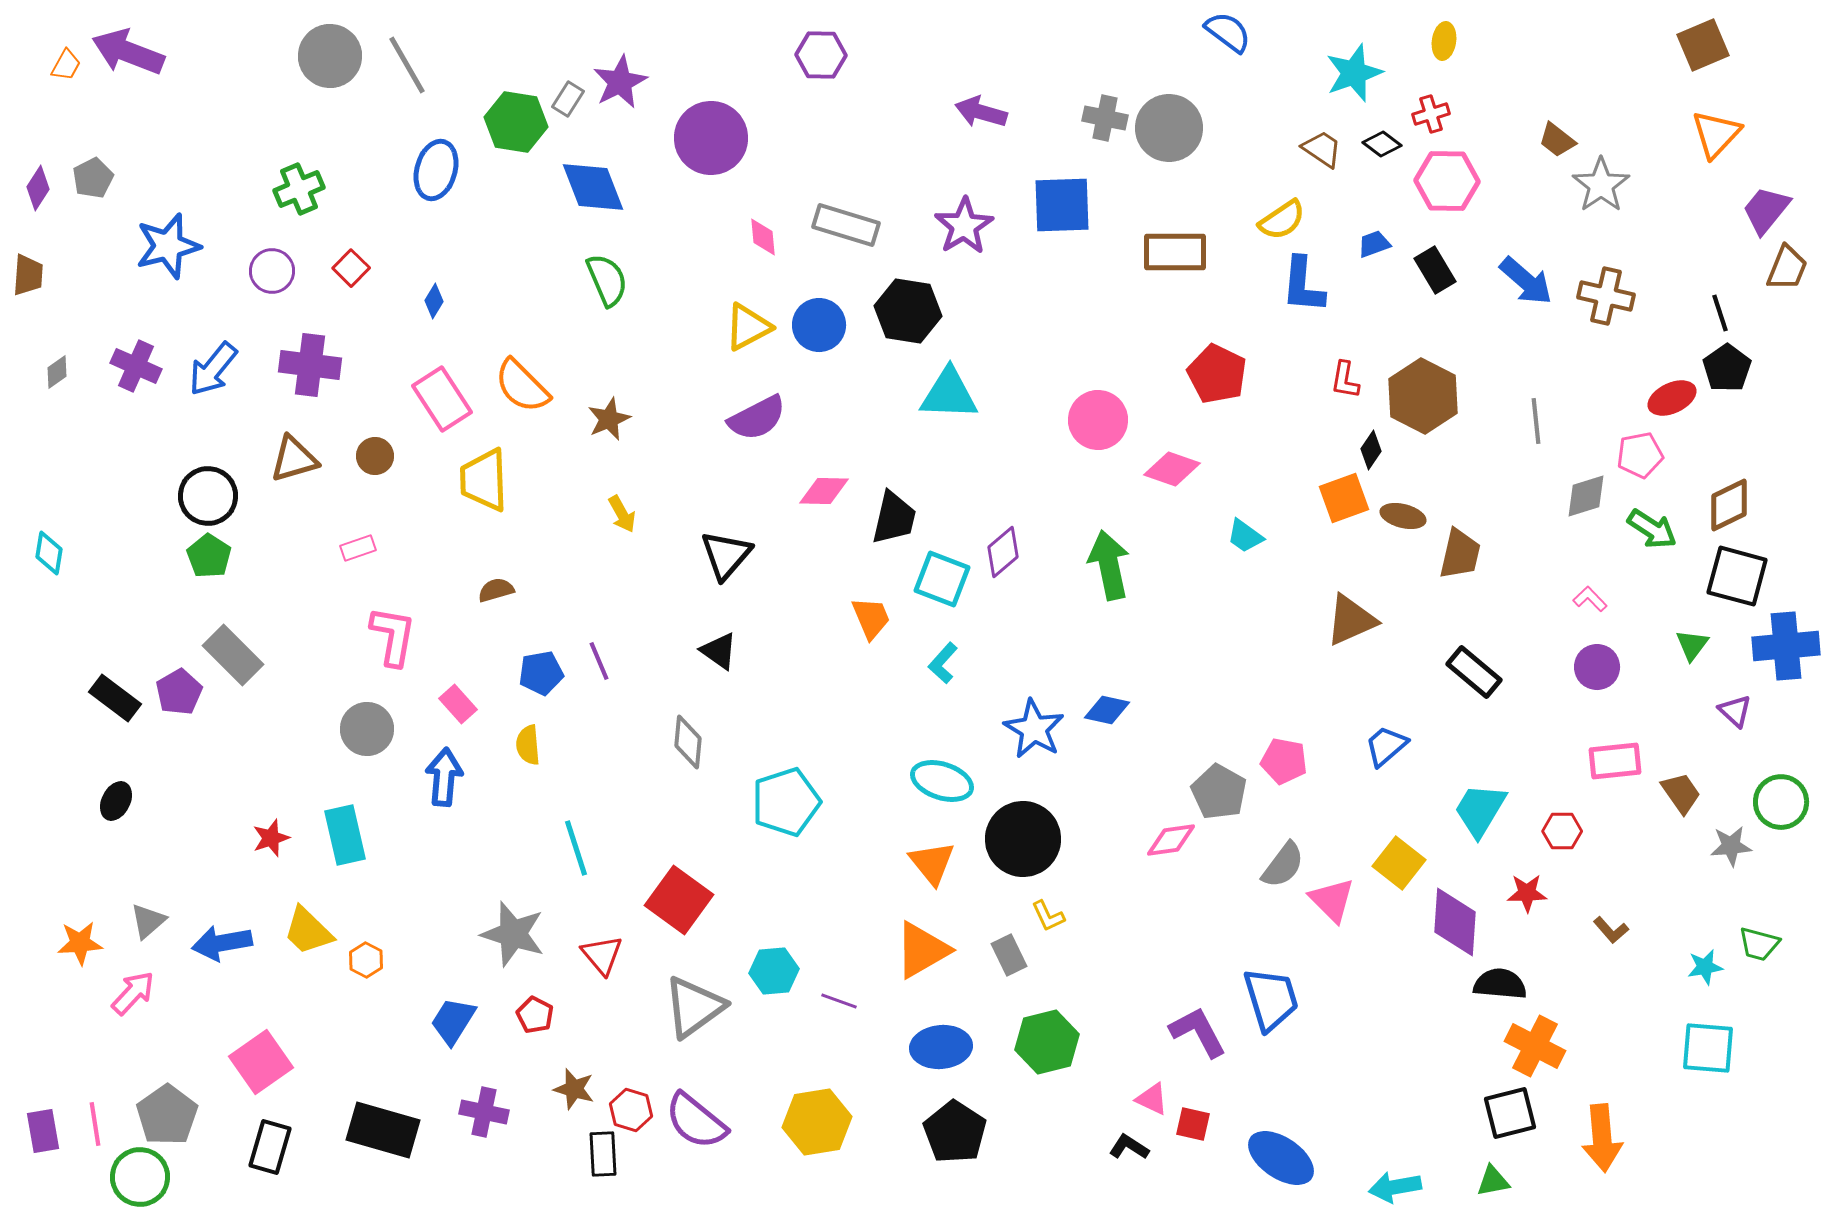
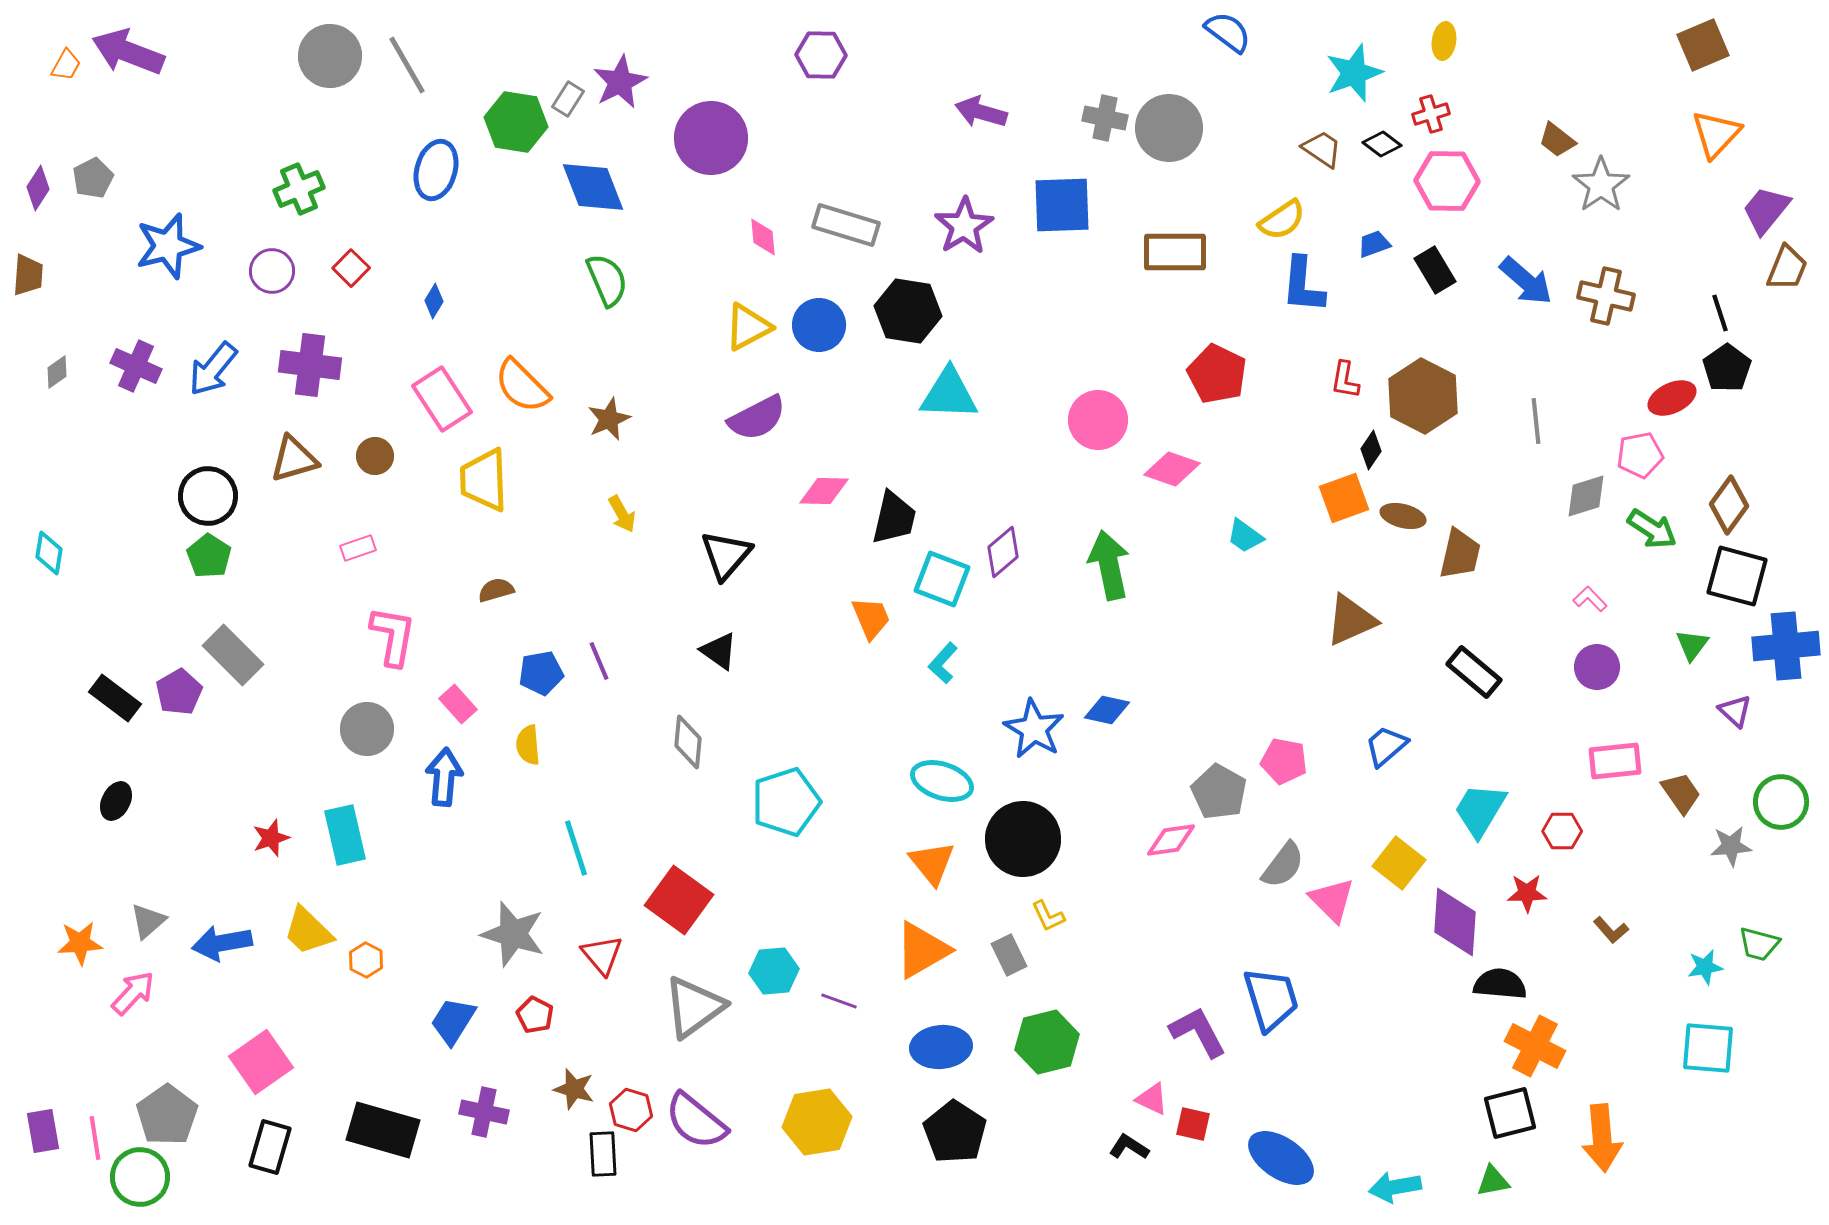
brown diamond at (1729, 505): rotated 28 degrees counterclockwise
pink line at (95, 1124): moved 14 px down
